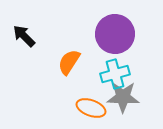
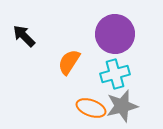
gray star: moved 1 px left, 9 px down; rotated 16 degrees counterclockwise
